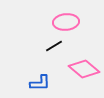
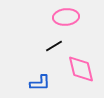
pink ellipse: moved 5 px up
pink diamond: moved 3 px left; rotated 36 degrees clockwise
